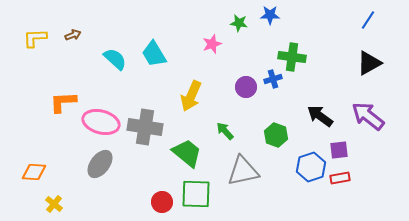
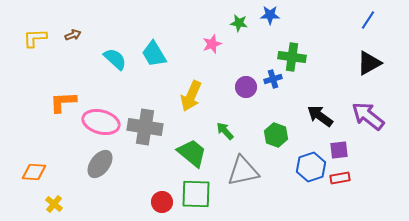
green trapezoid: moved 5 px right
